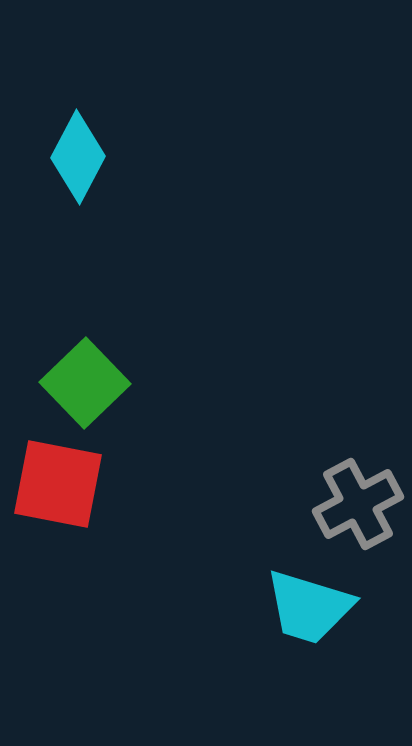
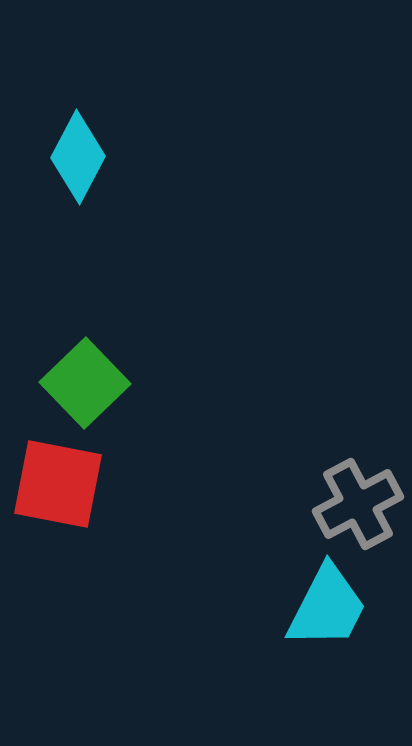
cyan trapezoid: moved 18 px right; rotated 80 degrees counterclockwise
